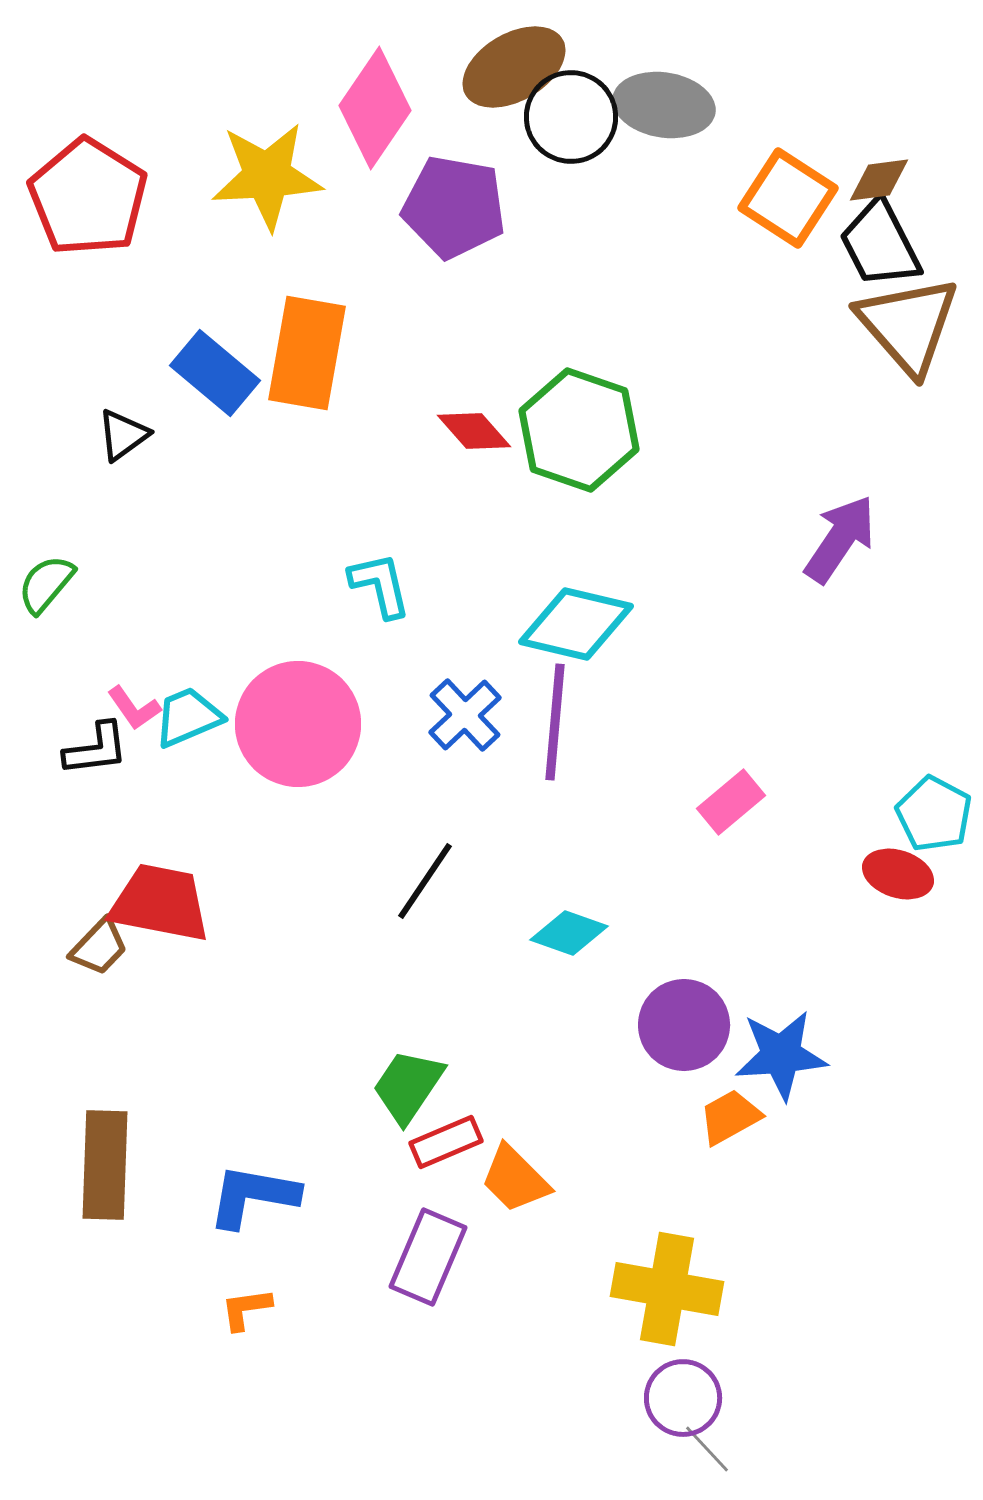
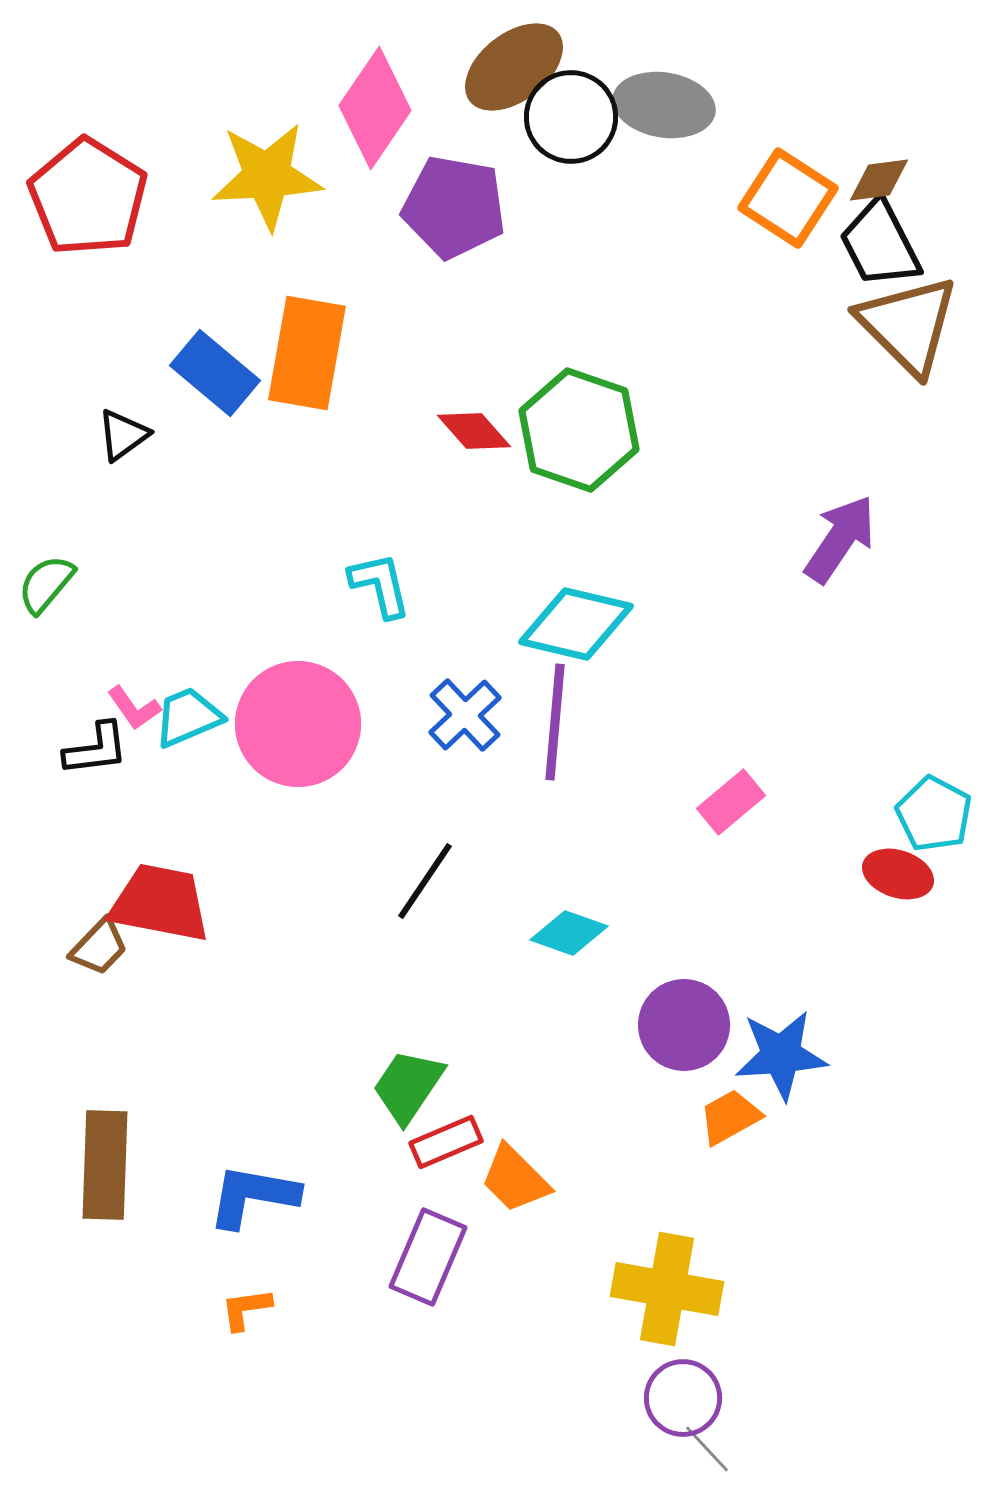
brown ellipse at (514, 67): rotated 8 degrees counterclockwise
brown triangle at (908, 325): rotated 4 degrees counterclockwise
